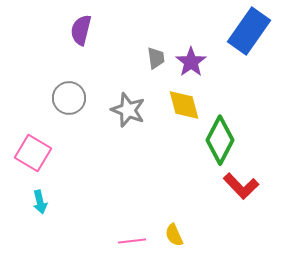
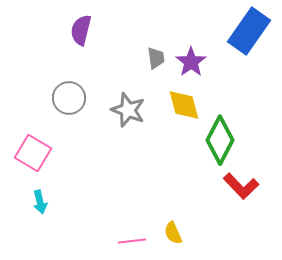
yellow semicircle: moved 1 px left, 2 px up
